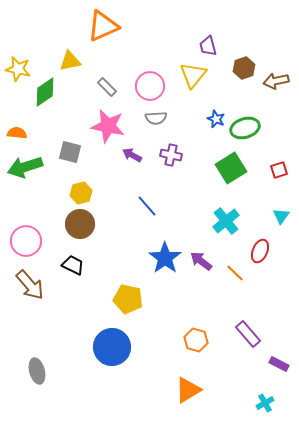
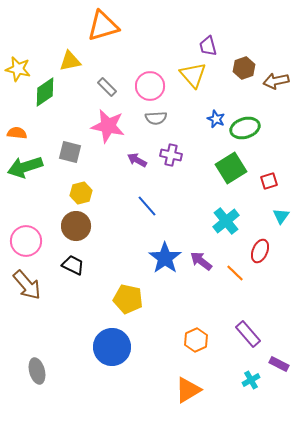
orange triangle at (103, 26): rotated 8 degrees clockwise
yellow triangle at (193, 75): rotated 20 degrees counterclockwise
purple arrow at (132, 155): moved 5 px right, 5 px down
red square at (279, 170): moved 10 px left, 11 px down
brown circle at (80, 224): moved 4 px left, 2 px down
brown arrow at (30, 285): moved 3 px left
orange hexagon at (196, 340): rotated 20 degrees clockwise
cyan cross at (265, 403): moved 14 px left, 23 px up
